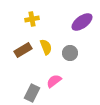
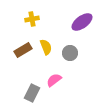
pink semicircle: moved 1 px up
